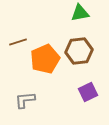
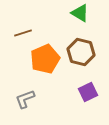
green triangle: rotated 42 degrees clockwise
brown line: moved 5 px right, 9 px up
brown hexagon: moved 2 px right, 1 px down; rotated 20 degrees clockwise
gray L-shape: moved 1 px up; rotated 15 degrees counterclockwise
